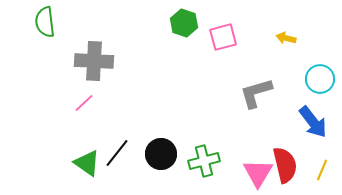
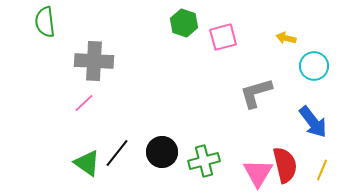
cyan circle: moved 6 px left, 13 px up
black circle: moved 1 px right, 2 px up
